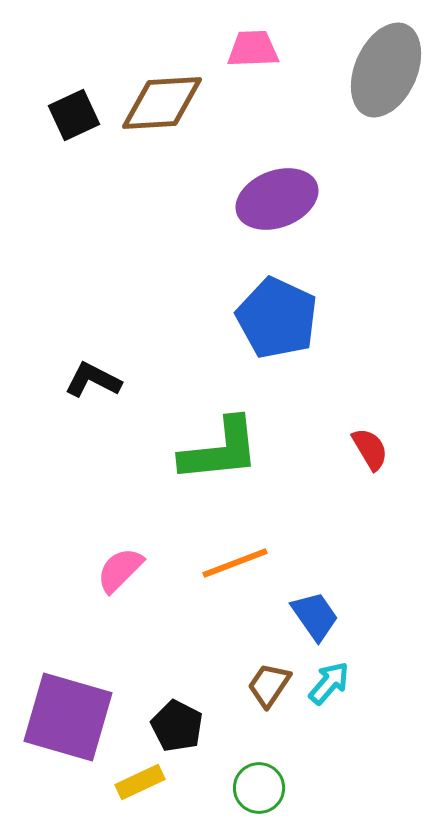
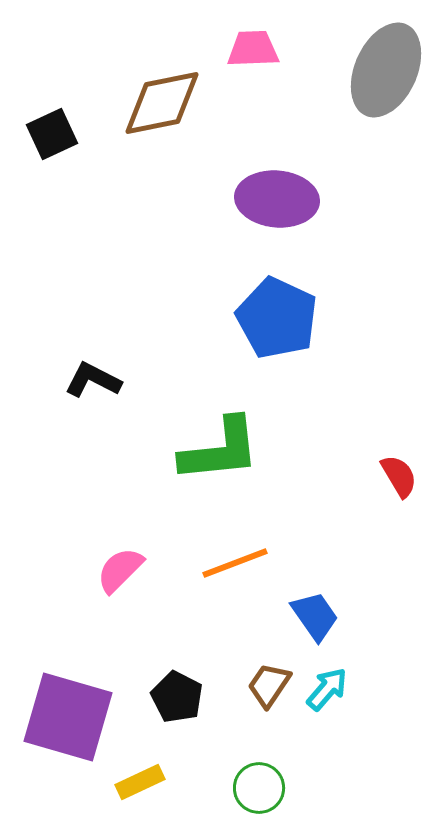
brown diamond: rotated 8 degrees counterclockwise
black square: moved 22 px left, 19 px down
purple ellipse: rotated 26 degrees clockwise
red semicircle: moved 29 px right, 27 px down
cyan arrow: moved 2 px left, 6 px down
black pentagon: moved 29 px up
